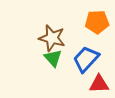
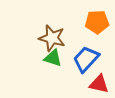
green triangle: rotated 30 degrees counterclockwise
red triangle: rotated 15 degrees clockwise
